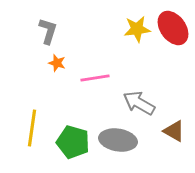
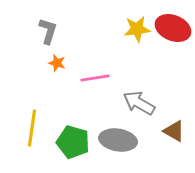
red ellipse: rotated 32 degrees counterclockwise
